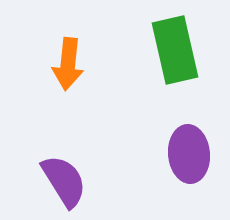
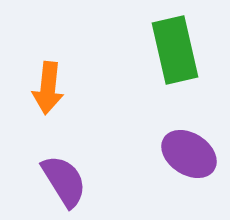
orange arrow: moved 20 px left, 24 px down
purple ellipse: rotated 52 degrees counterclockwise
